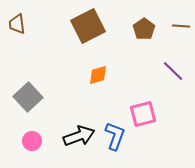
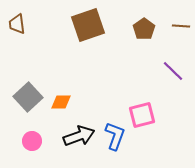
brown square: moved 1 px up; rotated 8 degrees clockwise
orange diamond: moved 37 px left, 27 px down; rotated 15 degrees clockwise
pink square: moved 1 px left, 1 px down
